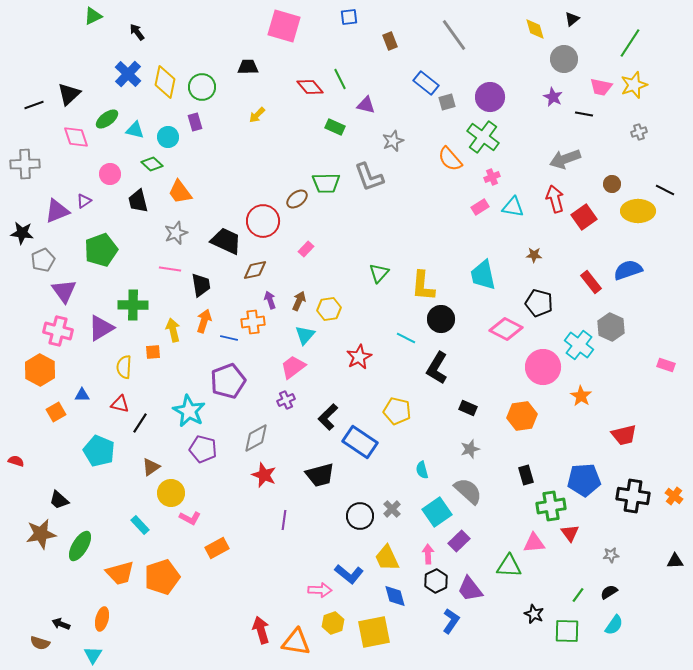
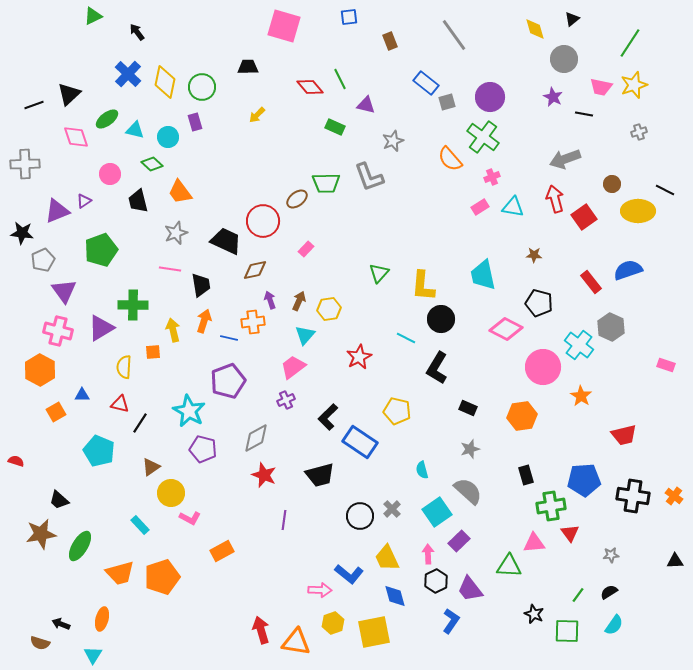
orange rectangle at (217, 548): moved 5 px right, 3 px down
